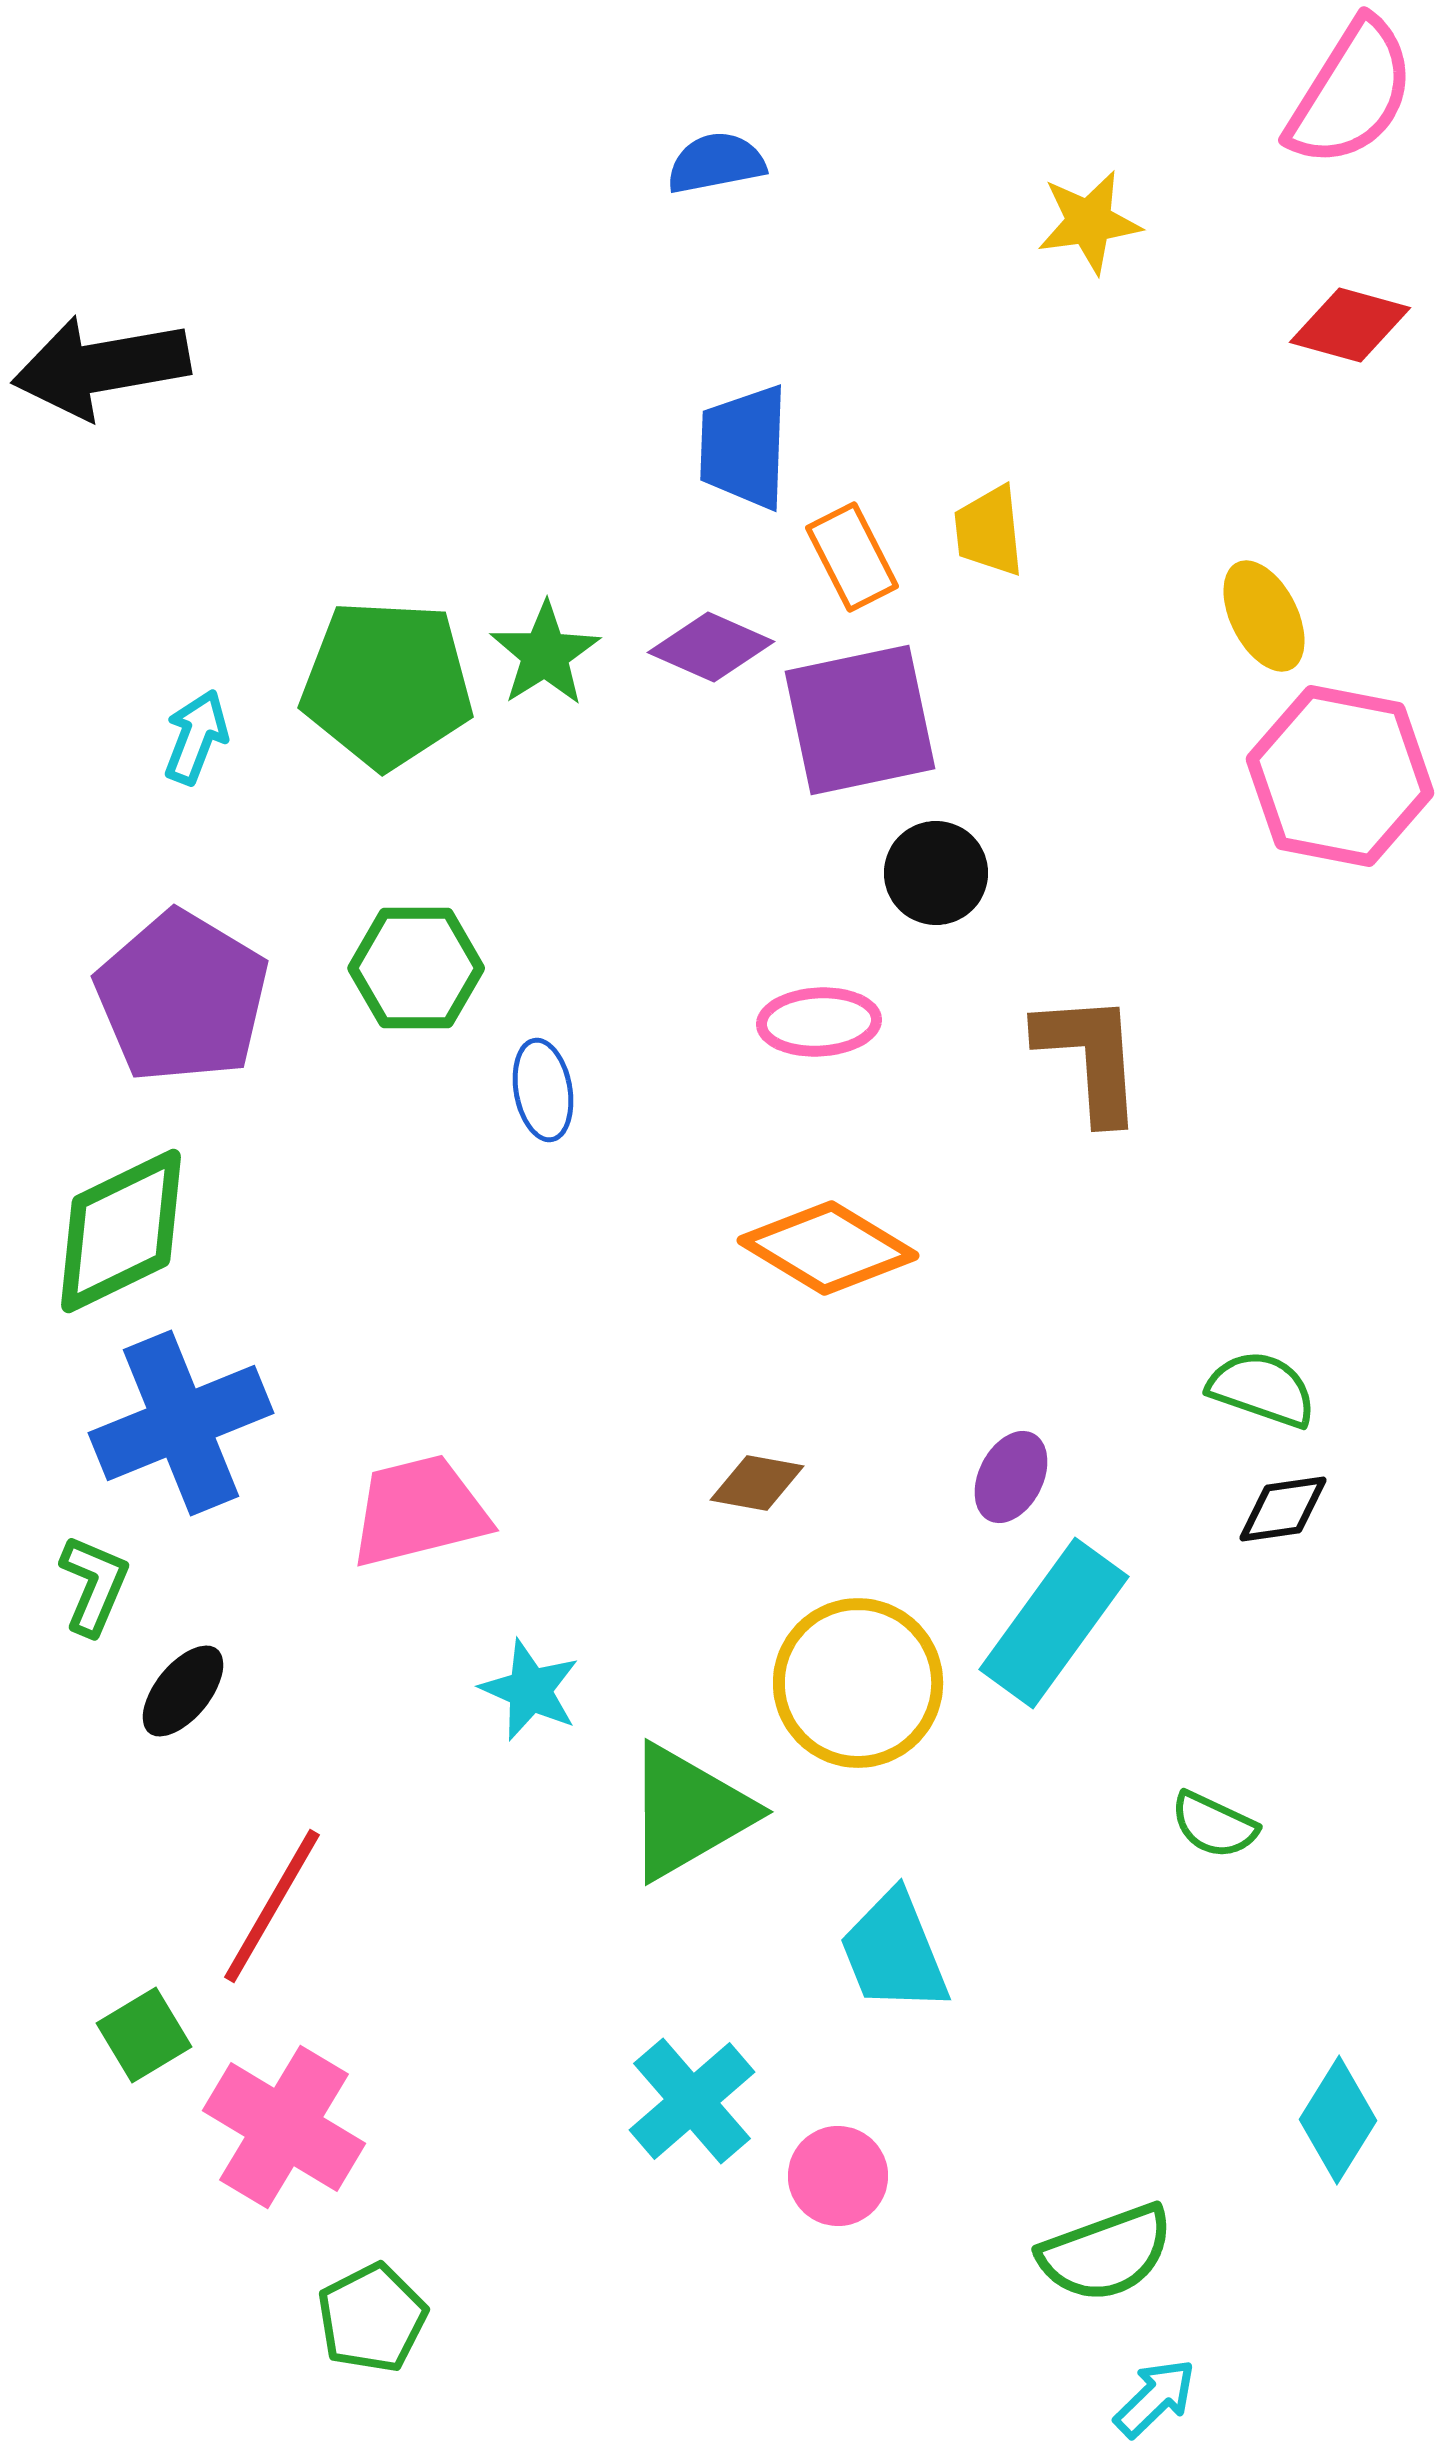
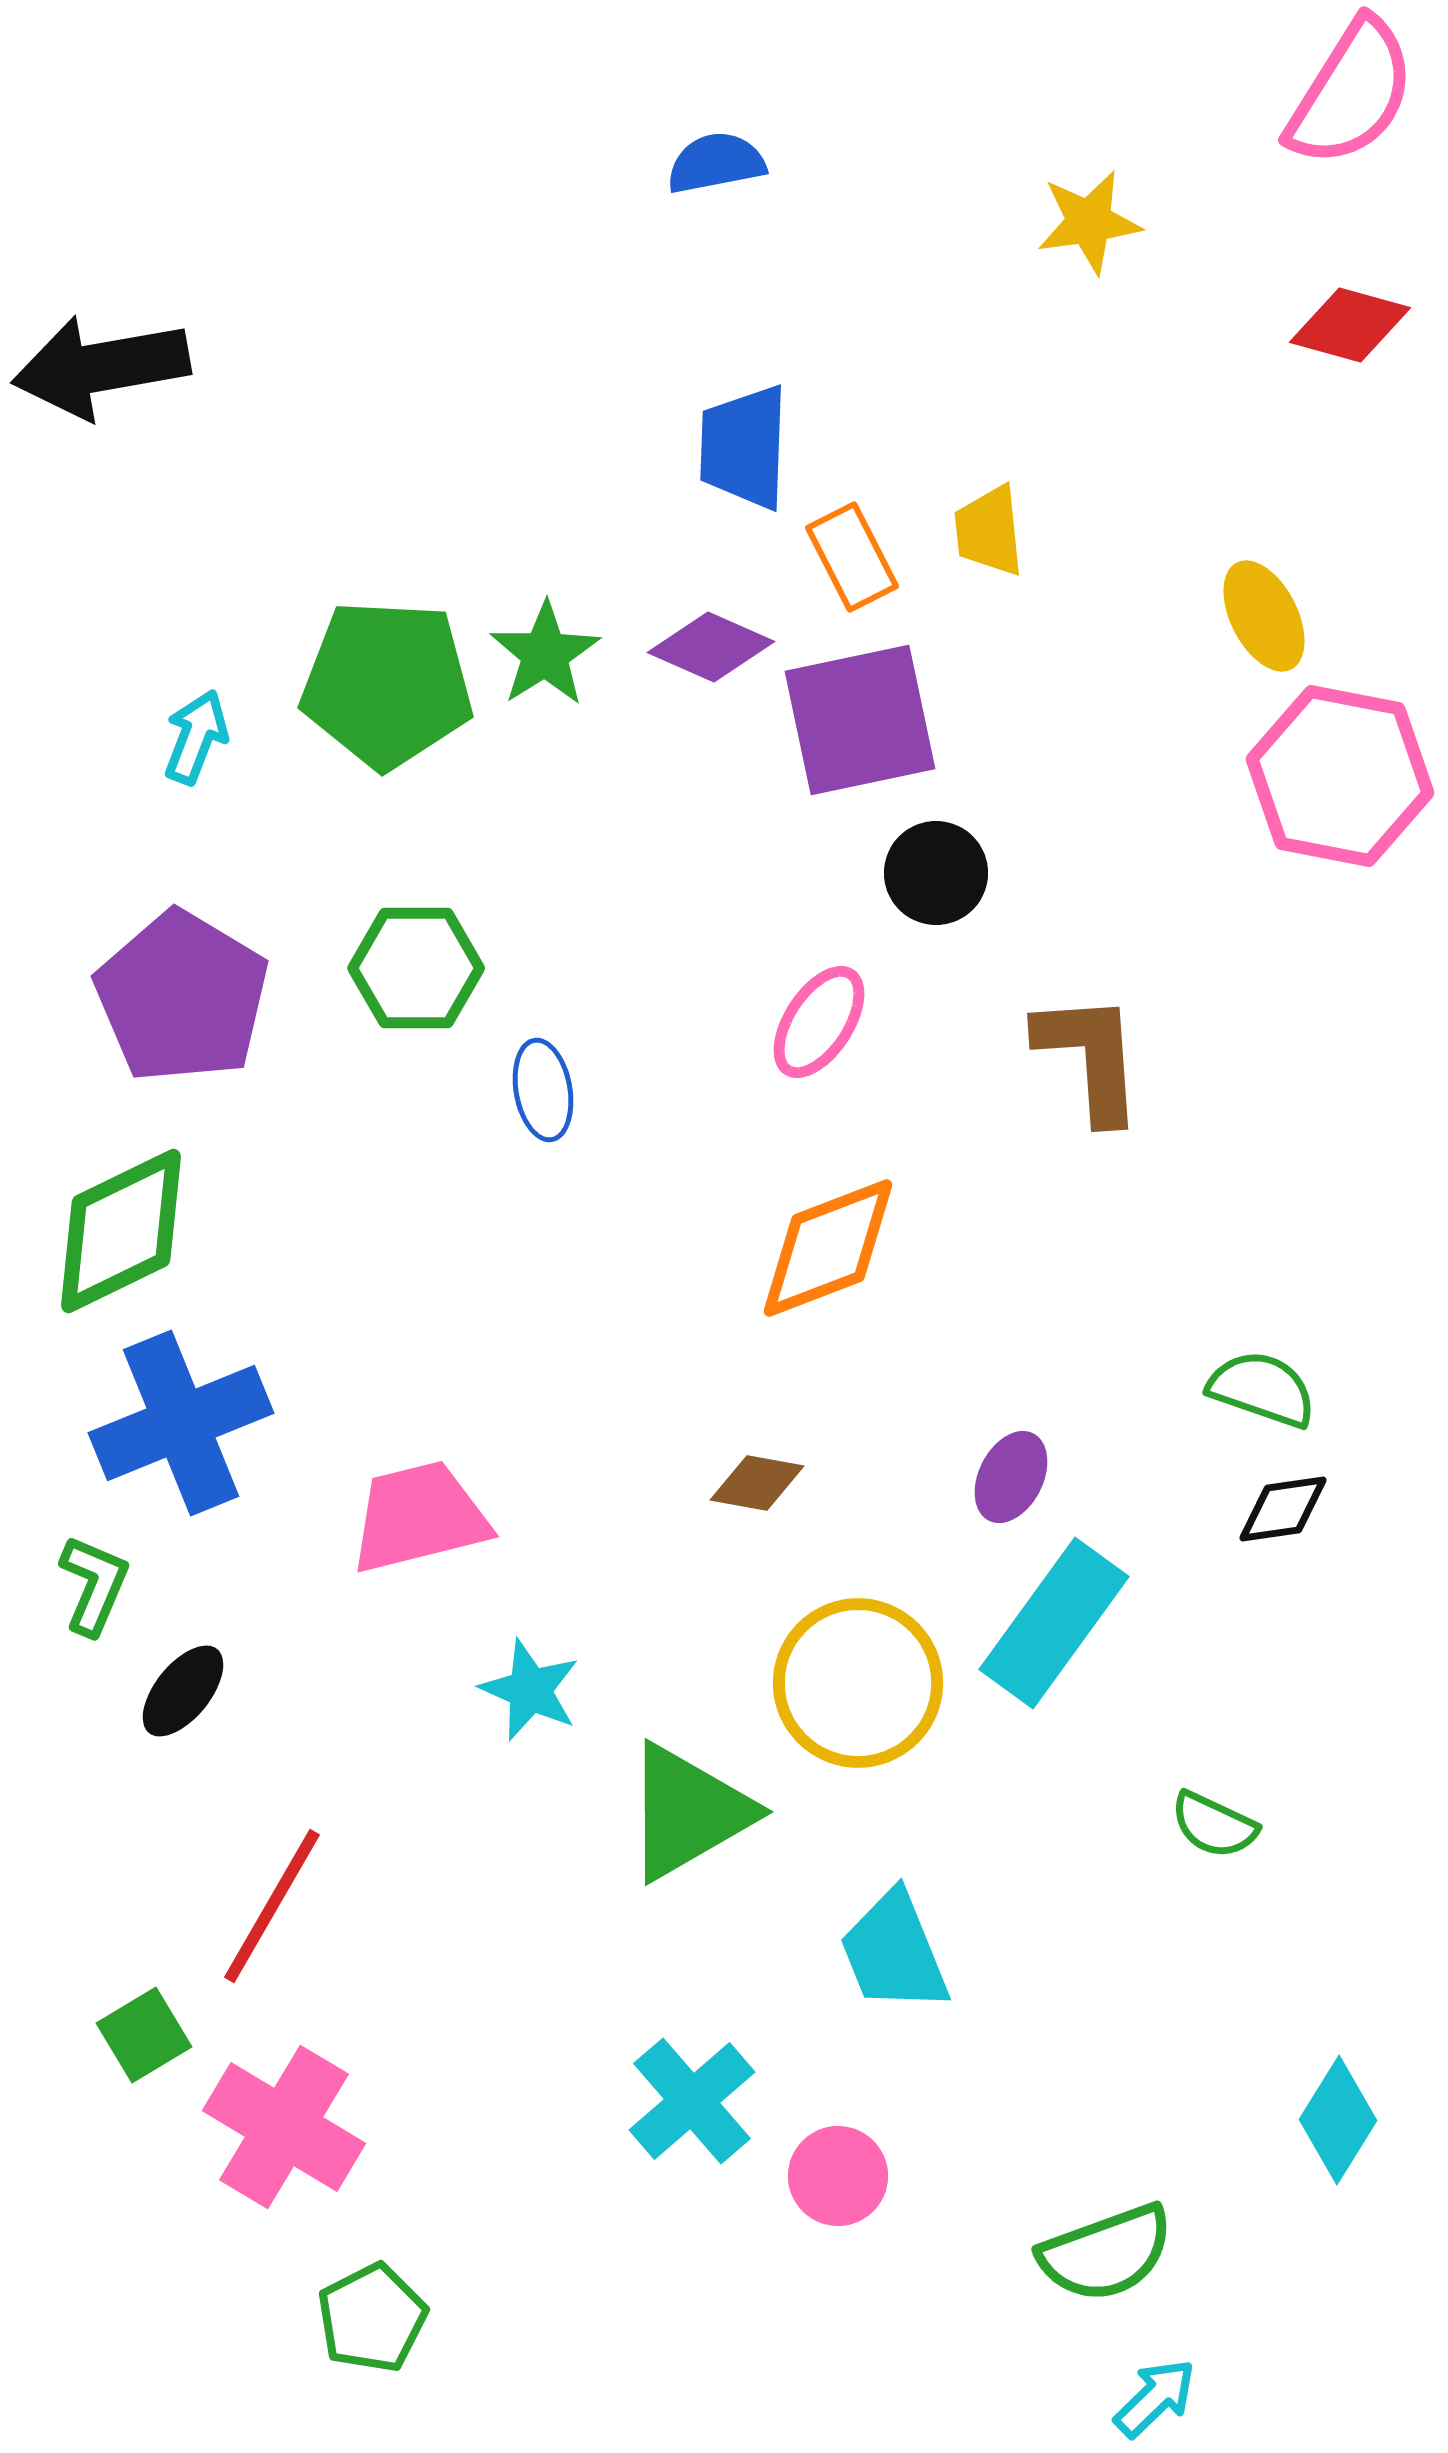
pink ellipse at (819, 1022): rotated 54 degrees counterclockwise
orange diamond at (828, 1248): rotated 52 degrees counterclockwise
pink trapezoid at (419, 1511): moved 6 px down
